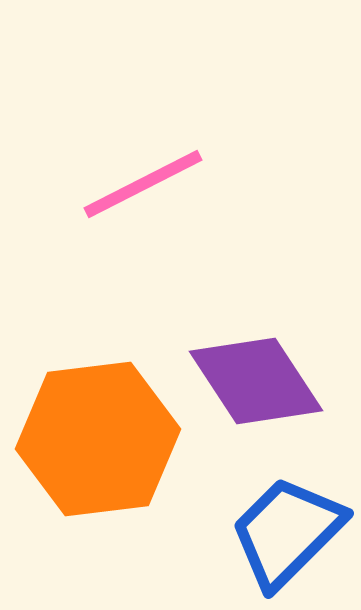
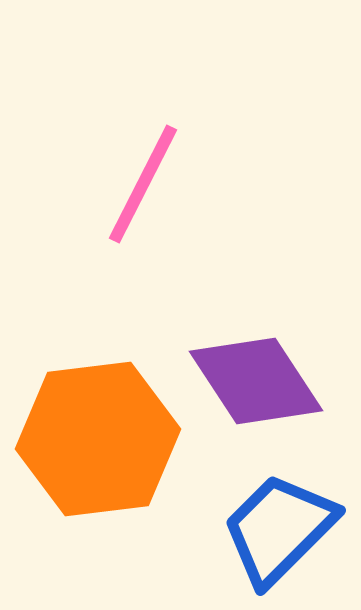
pink line: rotated 36 degrees counterclockwise
blue trapezoid: moved 8 px left, 3 px up
